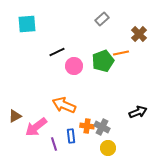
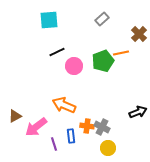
cyan square: moved 22 px right, 4 px up
